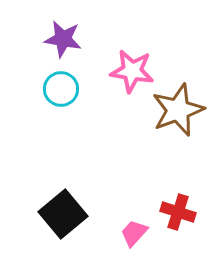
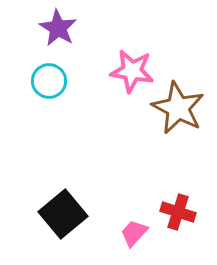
purple star: moved 5 px left, 11 px up; rotated 21 degrees clockwise
cyan circle: moved 12 px left, 8 px up
brown star: moved 2 px up; rotated 24 degrees counterclockwise
